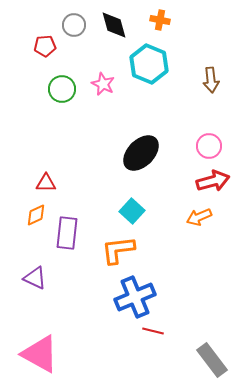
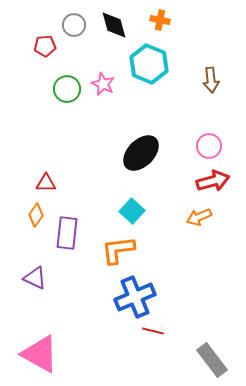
green circle: moved 5 px right
orange diamond: rotated 30 degrees counterclockwise
